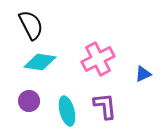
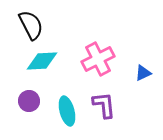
cyan diamond: moved 2 px right, 1 px up; rotated 12 degrees counterclockwise
blue triangle: moved 1 px up
purple L-shape: moved 1 px left, 1 px up
